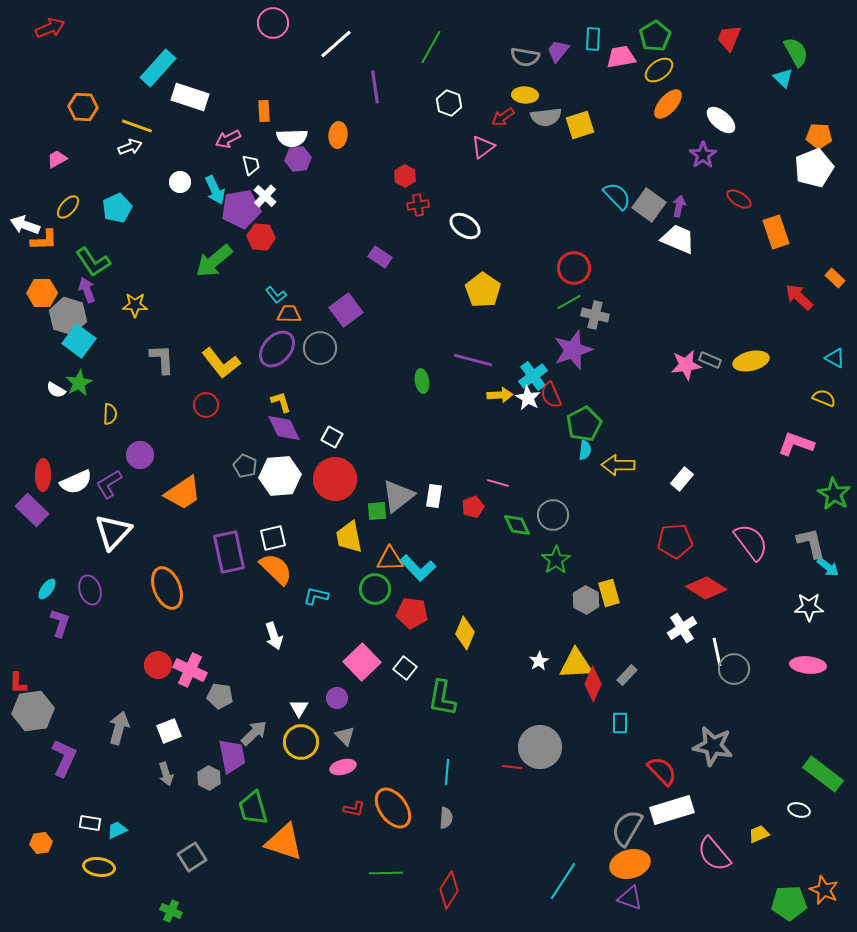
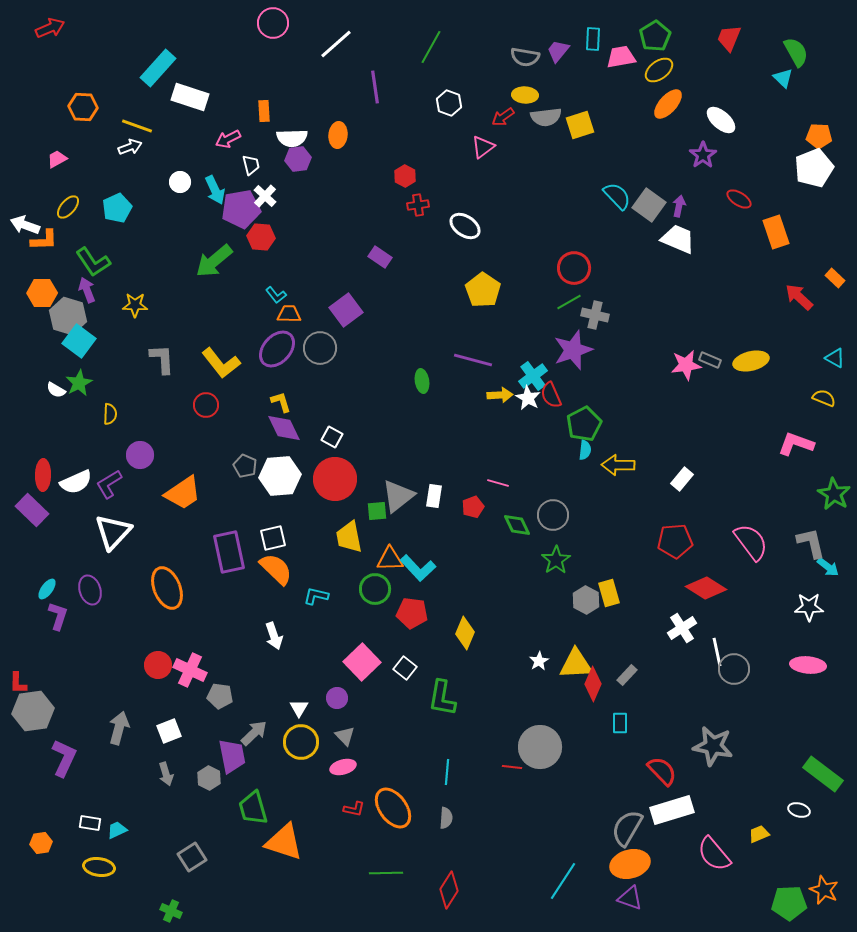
purple L-shape at (60, 623): moved 2 px left, 7 px up
